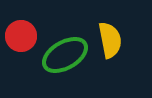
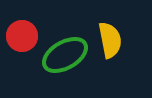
red circle: moved 1 px right
